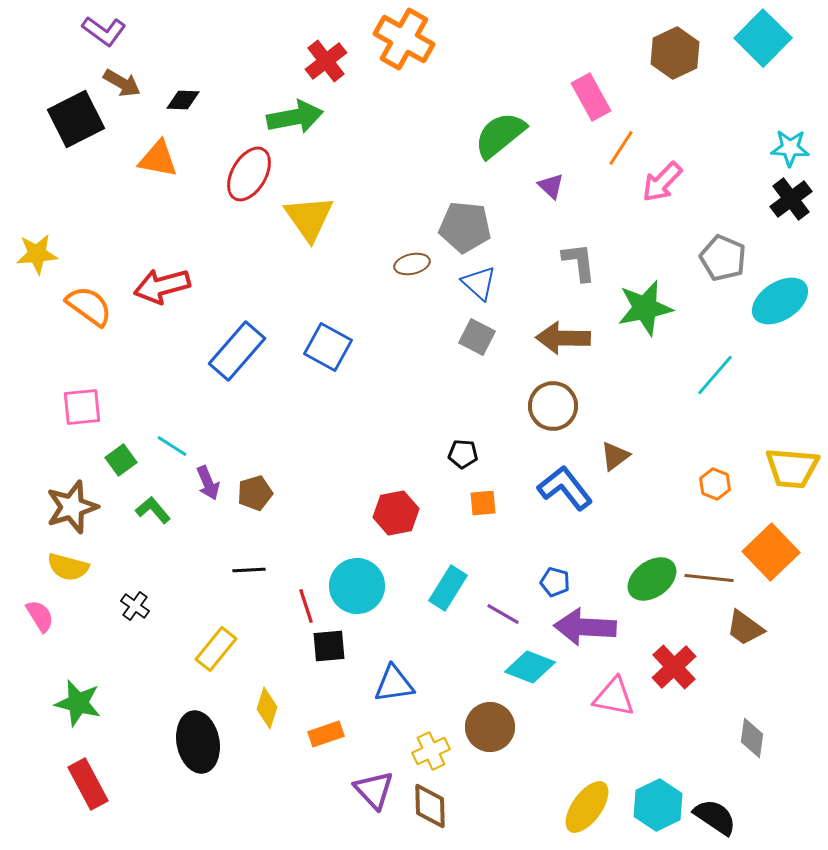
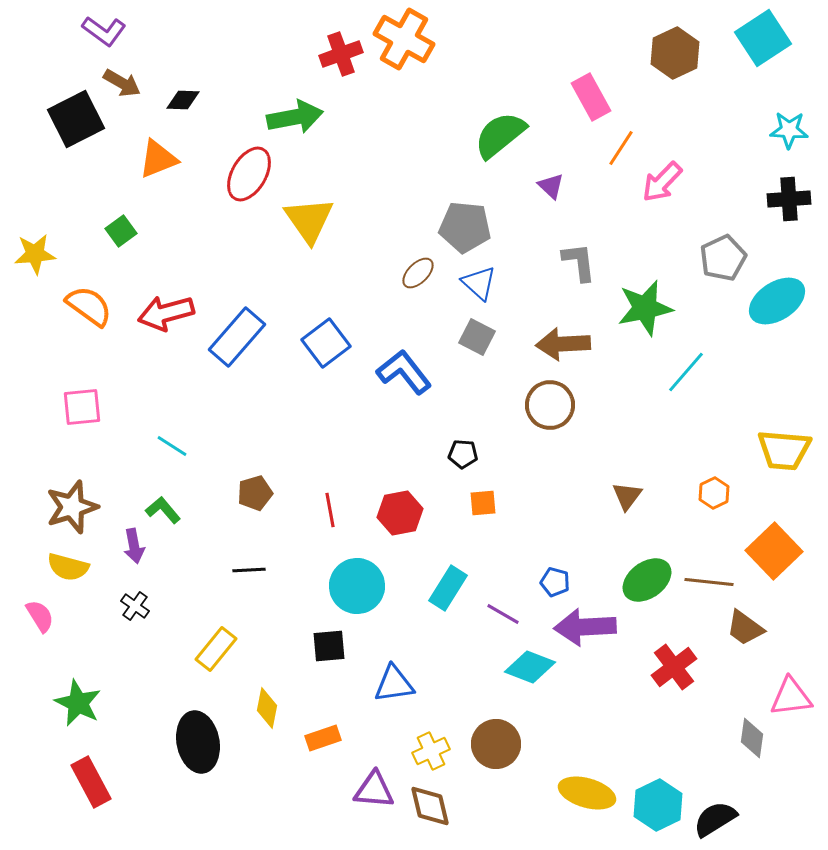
cyan square at (763, 38): rotated 12 degrees clockwise
red cross at (326, 61): moved 15 px right, 7 px up; rotated 18 degrees clockwise
cyan star at (790, 148): moved 1 px left, 18 px up
orange triangle at (158, 159): rotated 33 degrees counterclockwise
black cross at (791, 199): moved 2 px left; rotated 33 degrees clockwise
yellow triangle at (309, 218): moved 2 px down
yellow star at (37, 254): moved 2 px left
gray pentagon at (723, 258): rotated 24 degrees clockwise
brown ellipse at (412, 264): moved 6 px right, 9 px down; rotated 32 degrees counterclockwise
red arrow at (162, 286): moved 4 px right, 27 px down
cyan ellipse at (780, 301): moved 3 px left
brown arrow at (563, 338): moved 6 px down; rotated 4 degrees counterclockwise
blue square at (328, 347): moved 2 px left, 4 px up; rotated 24 degrees clockwise
blue rectangle at (237, 351): moved 14 px up
cyan line at (715, 375): moved 29 px left, 3 px up
brown circle at (553, 406): moved 3 px left, 1 px up
brown triangle at (615, 456): moved 12 px right, 40 px down; rotated 16 degrees counterclockwise
green square at (121, 460): moved 229 px up
yellow trapezoid at (792, 468): moved 8 px left, 18 px up
purple arrow at (208, 483): moved 74 px left, 63 px down; rotated 12 degrees clockwise
orange hexagon at (715, 484): moved 1 px left, 9 px down; rotated 12 degrees clockwise
blue L-shape at (565, 488): moved 161 px left, 116 px up
green L-shape at (153, 510): moved 10 px right
red hexagon at (396, 513): moved 4 px right
orange square at (771, 552): moved 3 px right, 1 px up
brown line at (709, 578): moved 4 px down
green ellipse at (652, 579): moved 5 px left, 1 px down
red line at (306, 606): moved 24 px right, 96 px up; rotated 8 degrees clockwise
purple arrow at (585, 627): rotated 6 degrees counterclockwise
red cross at (674, 667): rotated 6 degrees clockwise
pink triangle at (614, 697): moved 177 px right; rotated 18 degrees counterclockwise
green star at (78, 703): rotated 12 degrees clockwise
yellow diamond at (267, 708): rotated 6 degrees counterclockwise
brown circle at (490, 727): moved 6 px right, 17 px down
orange rectangle at (326, 734): moved 3 px left, 4 px down
red rectangle at (88, 784): moved 3 px right, 2 px up
purple triangle at (374, 790): rotated 42 degrees counterclockwise
brown diamond at (430, 806): rotated 12 degrees counterclockwise
yellow ellipse at (587, 807): moved 14 px up; rotated 70 degrees clockwise
black semicircle at (715, 817): moved 2 px down; rotated 66 degrees counterclockwise
